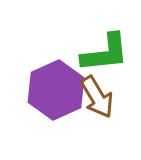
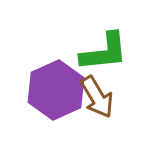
green L-shape: moved 1 px left, 1 px up
